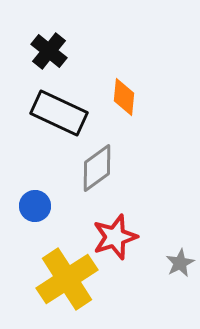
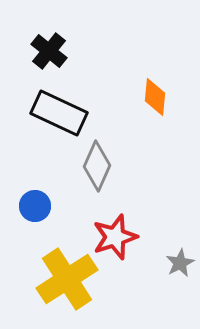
orange diamond: moved 31 px right
gray diamond: moved 2 px up; rotated 30 degrees counterclockwise
